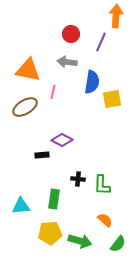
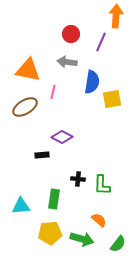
purple diamond: moved 3 px up
orange semicircle: moved 6 px left
green arrow: moved 2 px right, 2 px up
